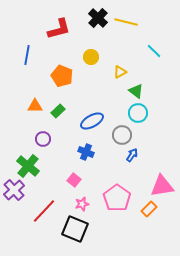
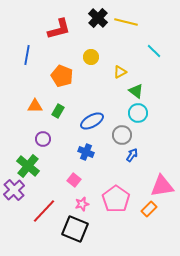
green rectangle: rotated 16 degrees counterclockwise
pink pentagon: moved 1 px left, 1 px down
